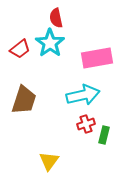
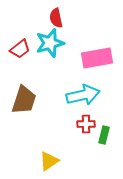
cyan star: rotated 20 degrees clockwise
red cross: rotated 18 degrees clockwise
yellow triangle: rotated 20 degrees clockwise
